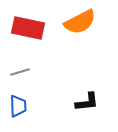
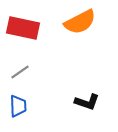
red rectangle: moved 5 px left
gray line: rotated 18 degrees counterclockwise
black L-shape: rotated 25 degrees clockwise
